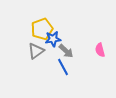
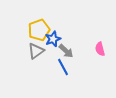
yellow pentagon: moved 3 px left, 1 px down
blue star: rotated 14 degrees counterclockwise
pink semicircle: moved 1 px up
